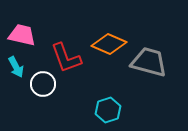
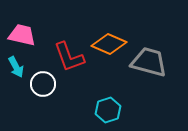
red L-shape: moved 3 px right, 1 px up
